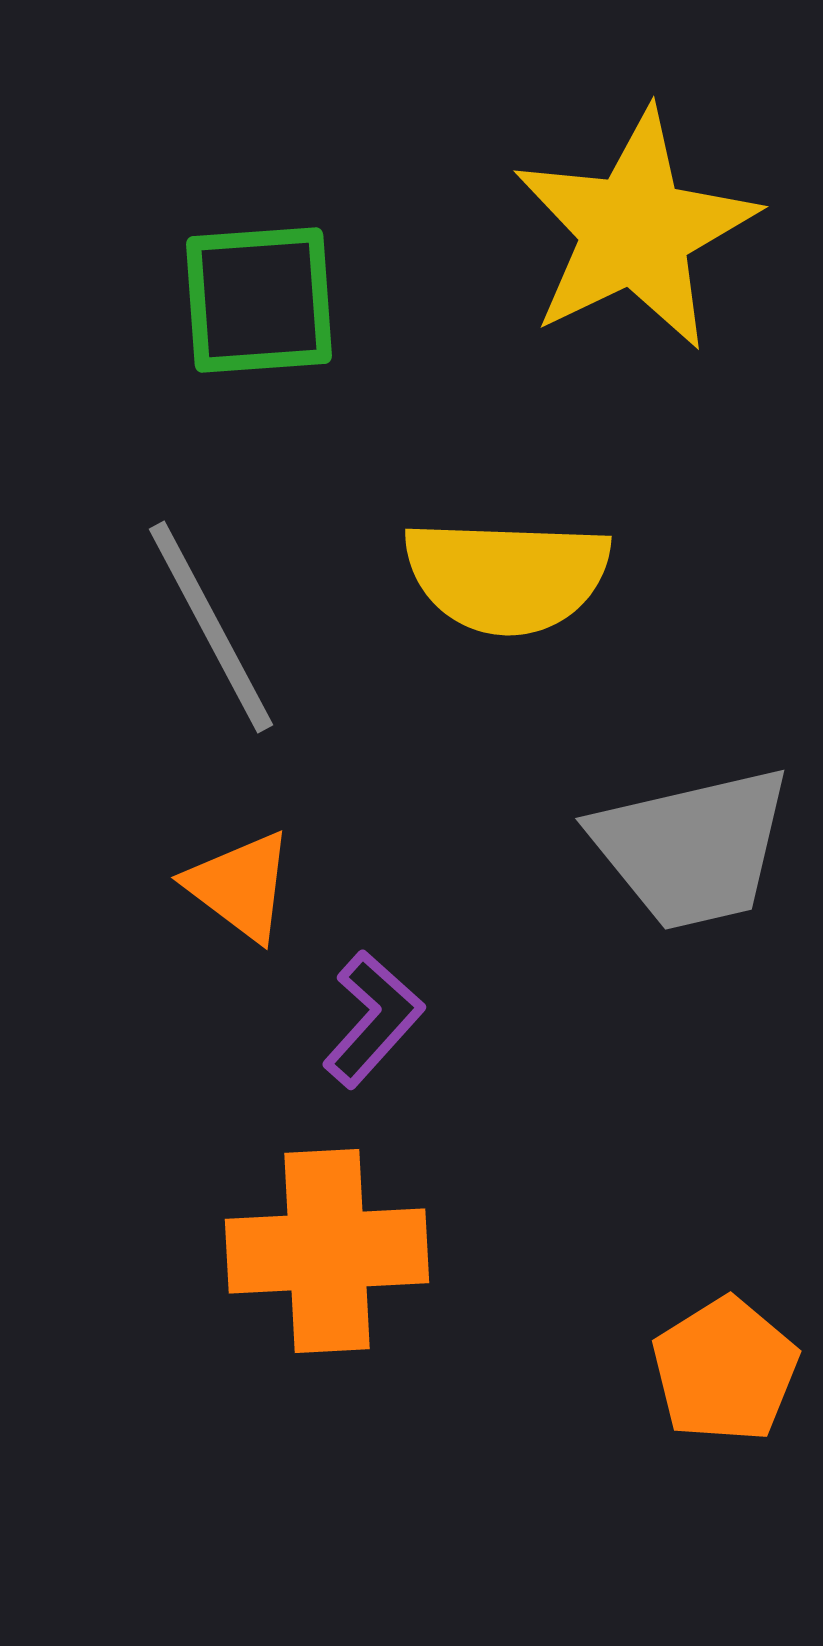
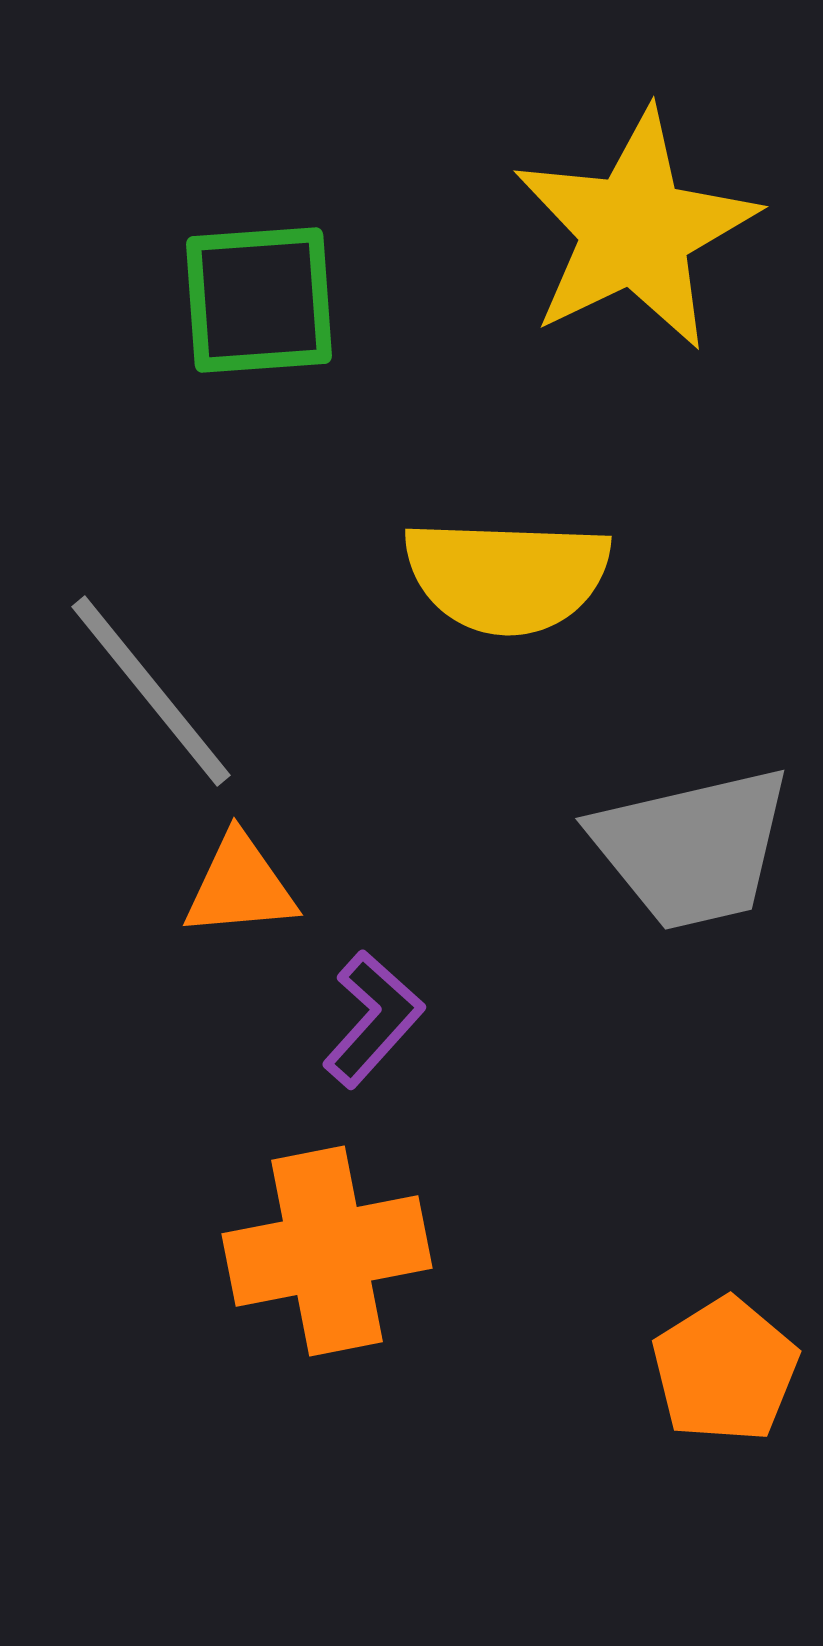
gray line: moved 60 px left, 64 px down; rotated 11 degrees counterclockwise
orange triangle: rotated 42 degrees counterclockwise
orange cross: rotated 8 degrees counterclockwise
